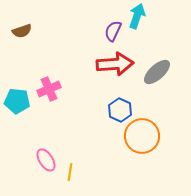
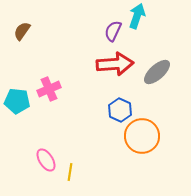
brown semicircle: rotated 144 degrees clockwise
